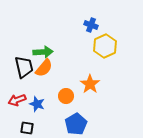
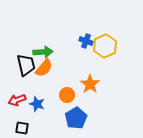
blue cross: moved 5 px left, 16 px down
black trapezoid: moved 2 px right, 2 px up
orange circle: moved 1 px right, 1 px up
blue pentagon: moved 6 px up
black square: moved 5 px left
